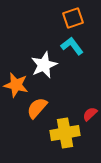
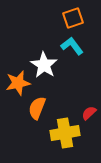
white star: rotated 16 degrees counterclockwise
orange star: moved 2 px right, 2 px up; rotated 25 degrees counterclockwise
orange semicircle: rotated 20 degrees counterclockwise
red semicircle: moved 1 px left, 1 px up
